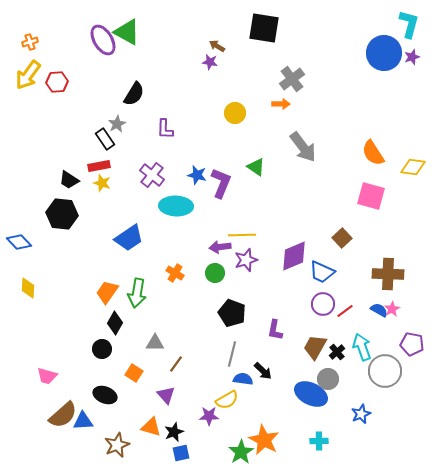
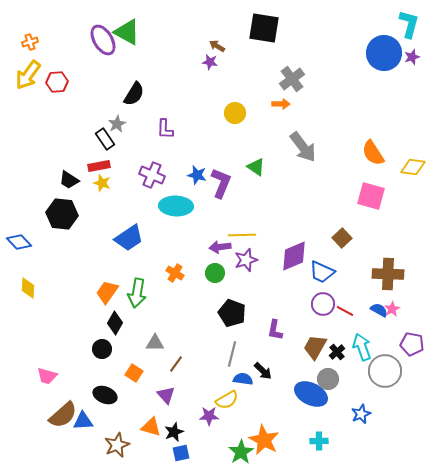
purple cross at (152, 175): rotated 15 degrees counterclockwise
red line at (345, 311): rotated 66 degrees clockwise
